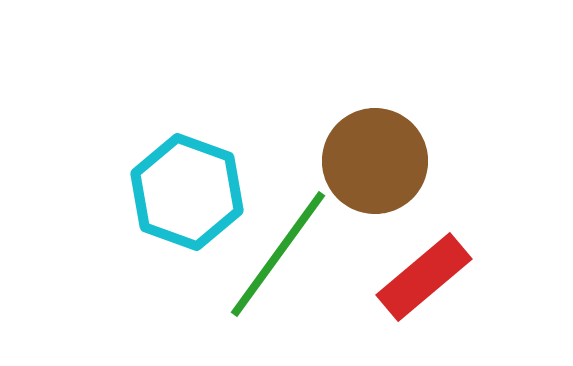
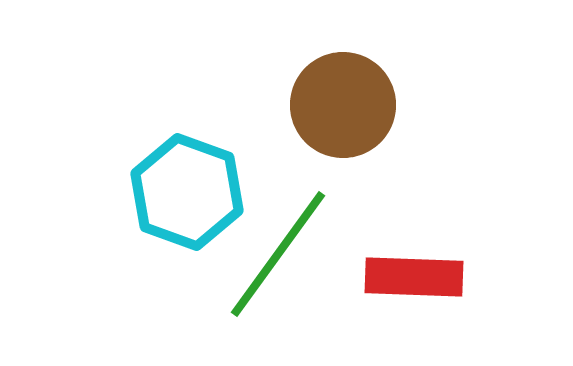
brown circle: moved 32 px left, 56 px up
red rectangle: moved 10 px left; rotated 42 degrees clockwise
